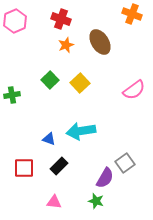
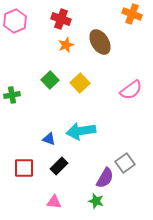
pink semicircle: moved 3 px left
